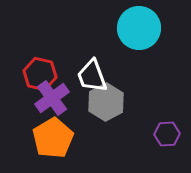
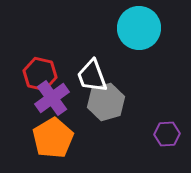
gray hexagon: rotated 12 degrees clockwise
